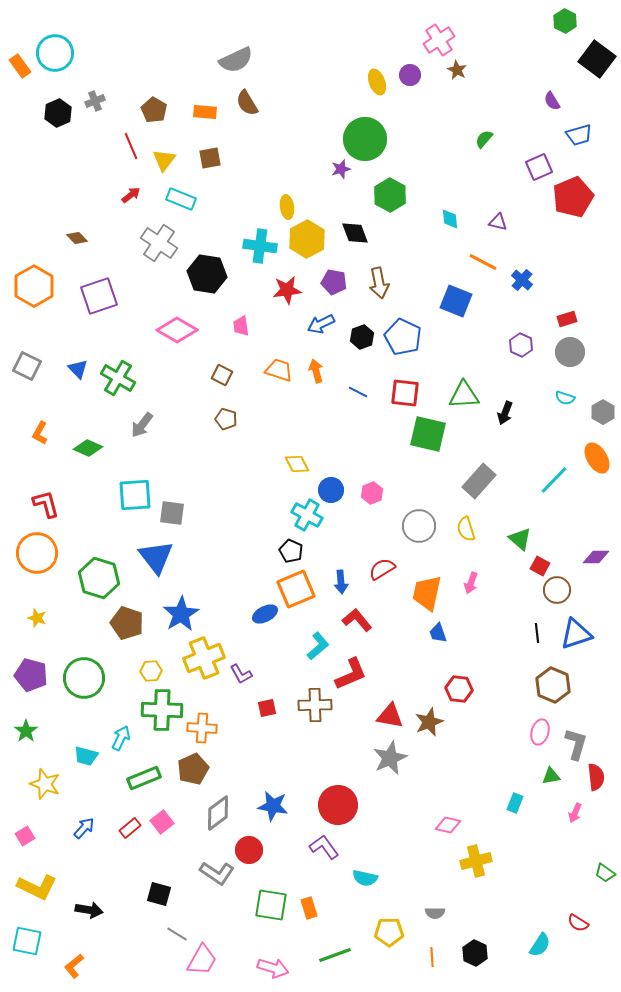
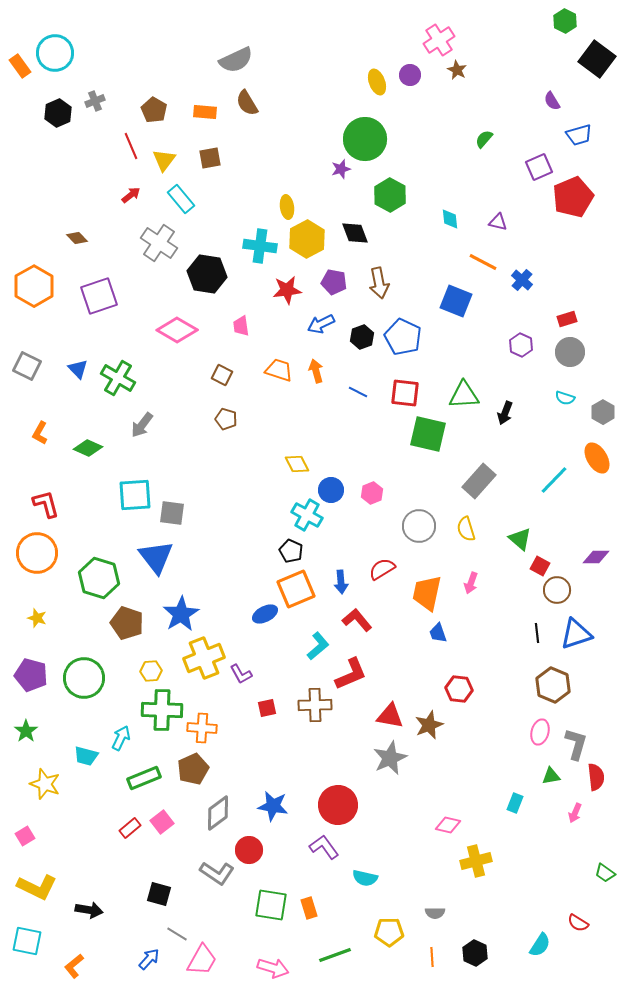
cyan rectangle at (181, 199): rotated 28 degrees clockwise
brown star at (429, 722): moved 3 px down
blue arrow at (84, 828): moved 65 px right, 131 px down
